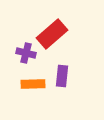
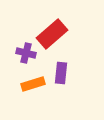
purple rectangle: moved 1 px left, 3 px up
orange rectangle: rotated 15 degrees counterclockwise
